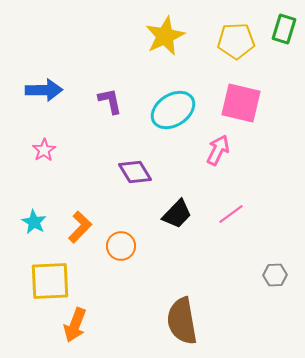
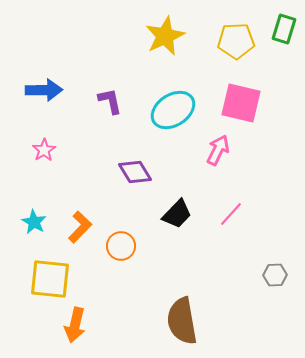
pink line: rotated 12 degrees counterclockwise
yellow square: moved 2 px up; rotated 9 degrees clockwise
orange arrow: rotated 8 degrees counterclockwise
